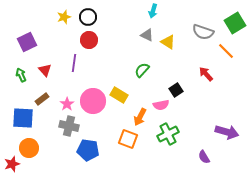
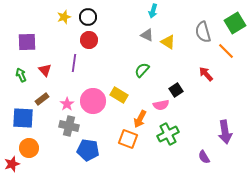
gray semicircle: rotated 55 degrees clockwise
purple square: rotated 24 degrees clockwise
orange arrow: moved 2 px down
purple arrow: moved 2 px left; rotated 65 degrees clockwise
